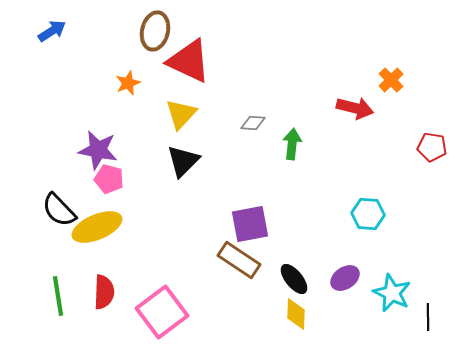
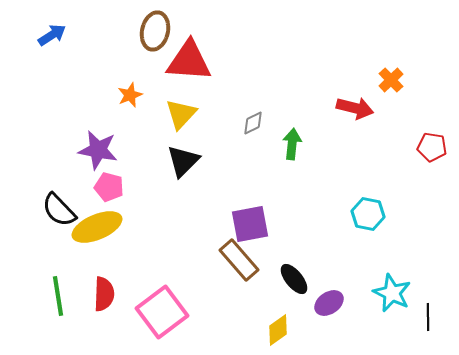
blue arrow: moved 4 px down
red triangle: rotated 21 degrees counterclockwise
orange star: moved 2 px right, 12 px down
gray diamond: rotated 30 degrees counterclockwise
pink pentagon: moved 8 px down
cyan hexagon: rotated 8 degrees clockwise
brown rectangle: rotated 15 degrees clockwise
purple ellipse: moved 16 px left, 25 px down
red semicircle: moved 2 px down
yellow diamond: moved 18 px left, 16 px down; rotated 52 degrees clockwise
